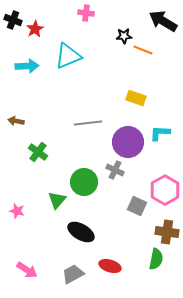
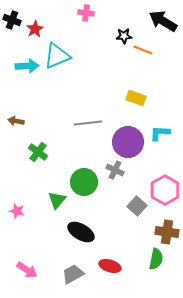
black cross: moved 1 px left
cyan triangle: moved 11 px left
gray square: rotated 18 degrees clockwise
